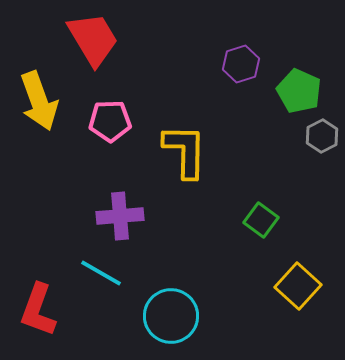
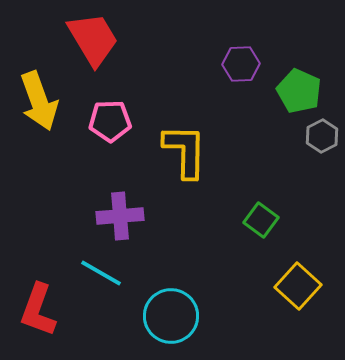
purple hexagon: rotated 15 degrees clockwise
